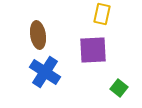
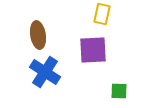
green square: moved 3 px down; rotated 36 degrees counterclockwise
